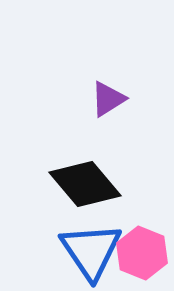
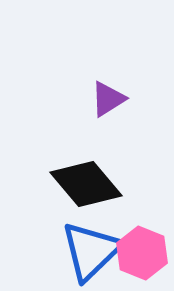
black diamond: moved 1 px right
blue triangle: rotated 20 degrees clockwise
